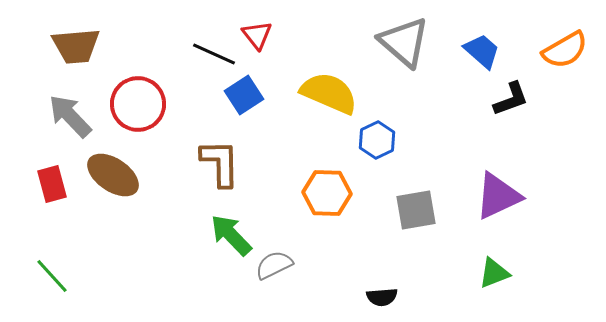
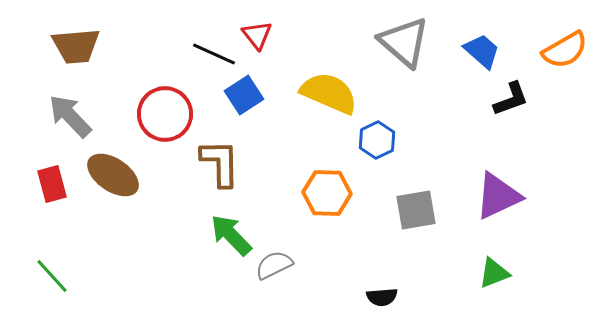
red circle: moved 27 px right, 10 px down
